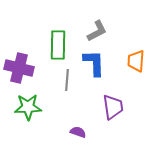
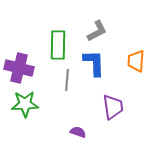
green star: moved 3 px left, 3 px up
